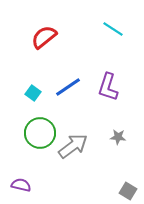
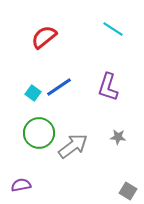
blue line: moved 9 px left
green circle: moved 1 px left
purple semicircle: rotated 24 degrees counterclockwise
